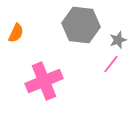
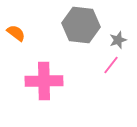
orange semicircle: rotated 78 degrees counterclockwise
pink line: moved 1 px down
pink cross: rotated 21 degrees clockwise
